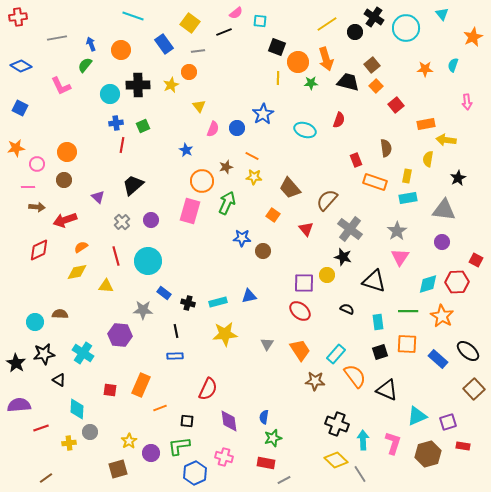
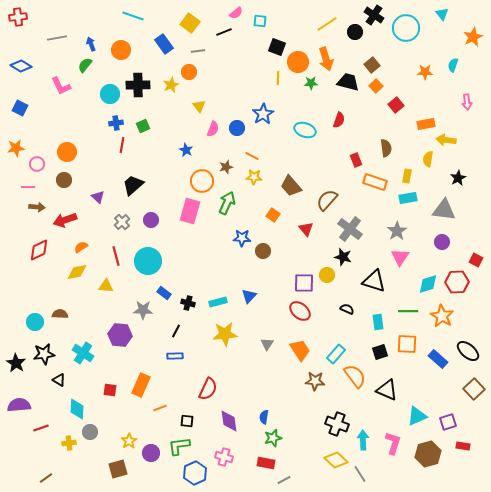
black cross at (374, 17): moved 2 px up
orange star at (425, 69): moved 3 px down
brown trapezoid at (290, 188): moved 1 px right, 2 px up
blue triangle at (249, 296): rotated 35 degrees counterclockwise
black line at (176, 331): rotated 40 degrees clockwise
